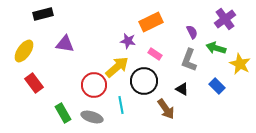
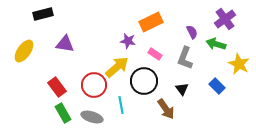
green arrow: moved 4 px up
gray L-shape: moved 4 px left, 2 px up
yellow star: moved 1 px left
red rectangle: moved 23 px right, 4 px down
black triangle: rotated 24 degrees clockwise
